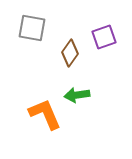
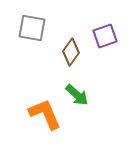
purple square: moved 1 px right, 1 px up
brown diamond: moved 1 px right, 1 px up
green arrow: rotated 130 degrees counterclockwise
